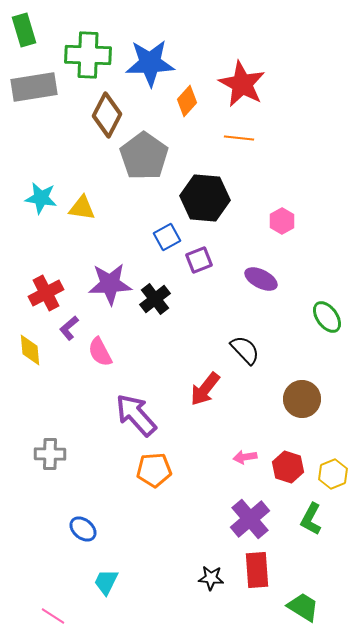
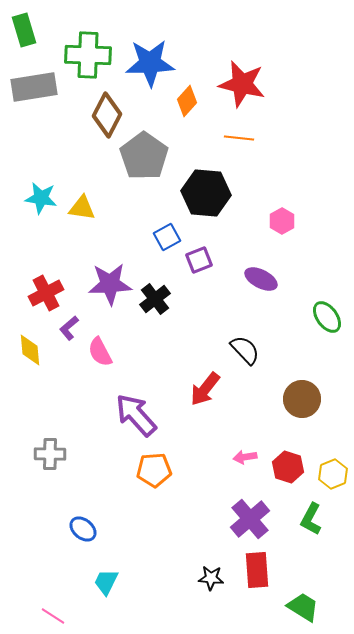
red star: rotated 15 degrees counterclockwise
black hexagon: moved 1 px right, 5 px up
